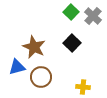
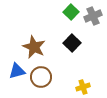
gray cross: rotated 24 degrees clockwise
blue triangle: moved 4 px down
yellow cross: rotated 24 degrees counterclockwise
